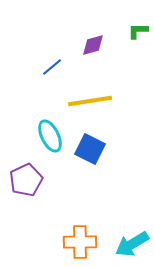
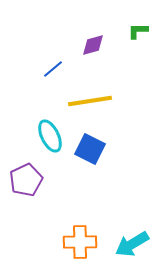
blue line: moved 1 px right, 2 px down
